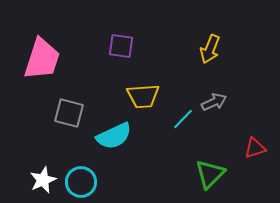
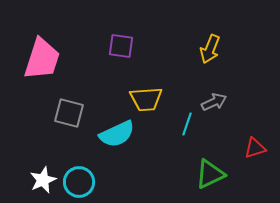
yellow trapezoid: moved 3 px right, 3 px down
cyan line: moved 4 px right, 5 px down; rotated 25 degrees counterclockwise
cyan semicircle: moved 3 px right, 2 px up
green triangle: rotated 20 degrees clockwise
cyan circle: moved 2 px left
